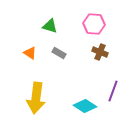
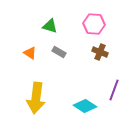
gray rectangle: moved 1 px up
purple line: moved 1 px right, 1 px up
